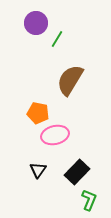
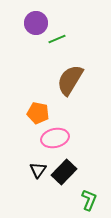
green line: rotated 36 degrees clockwise
pink ellipse: moved 3 px down
black rectangle: moved 13 px left
